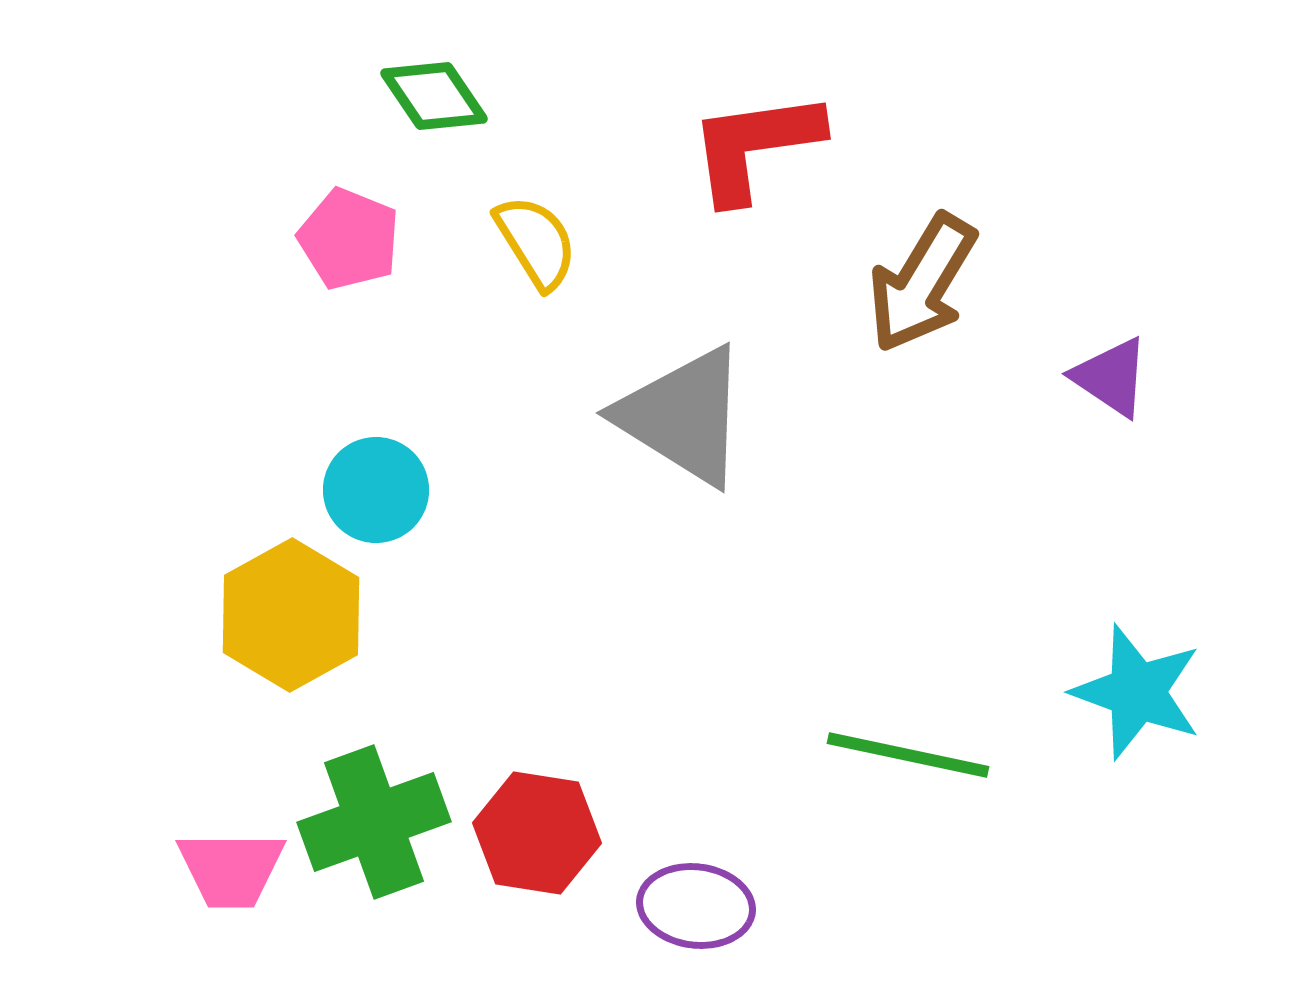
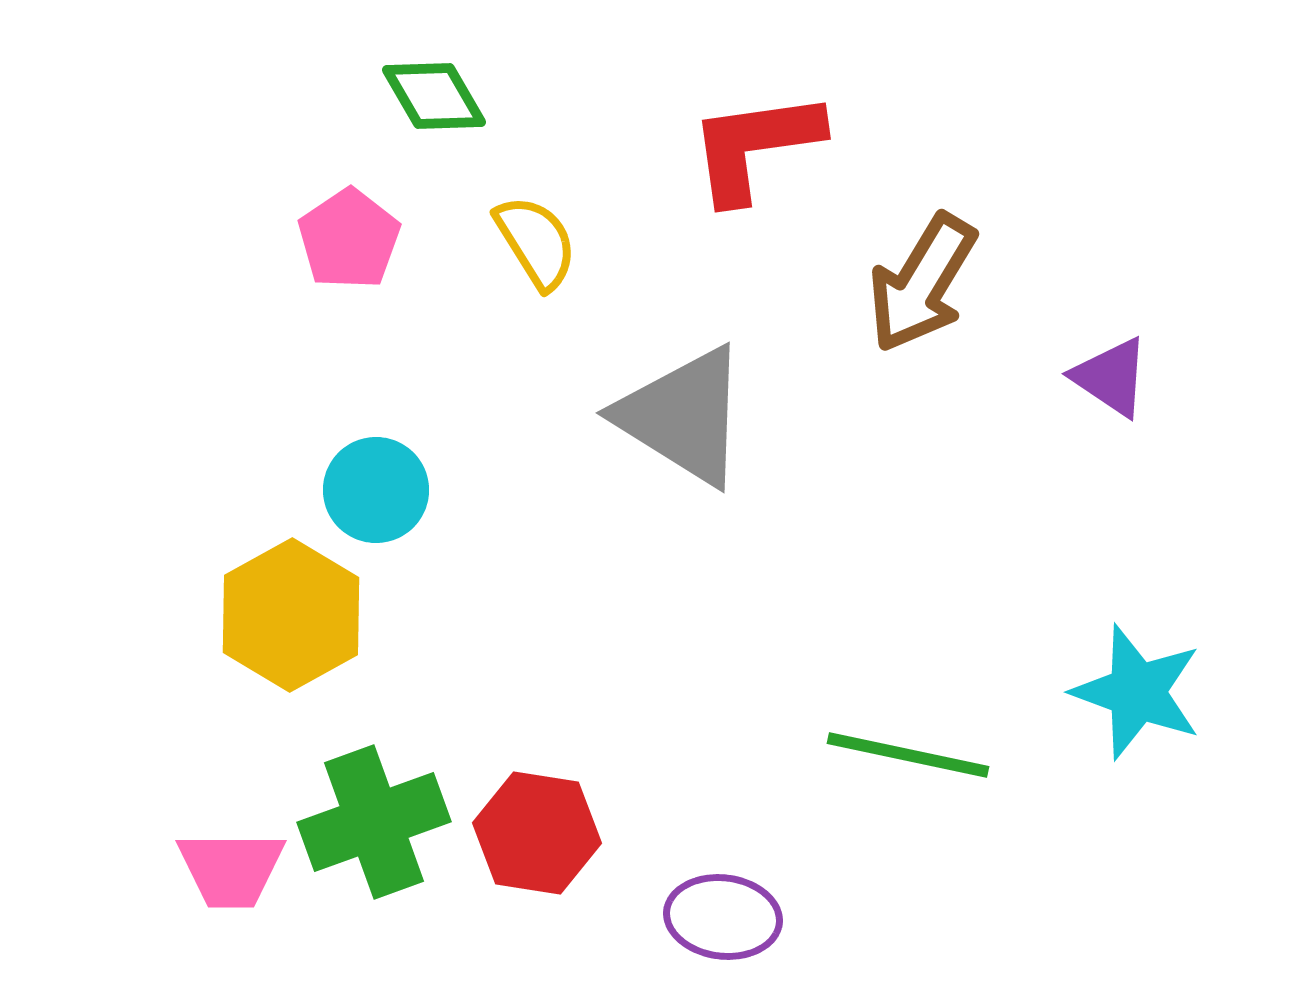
green diamond: rotated 4 degrees clockwise
pink pentagon: rotated 16 degrees clockwise
purple ellipse: moved 27 px right, 11 px down
